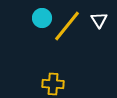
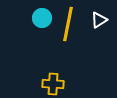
white triangle: rotated 30 degrees clockwise
yellow line: moved 1 px right, 2 px up; rotated 28 degrees counterclockwise
